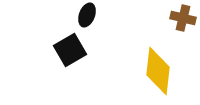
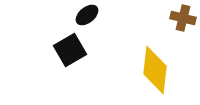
black ellipse: rotated 30 degrees clockwise
yellow diamond: moved 3 px left, 1 px up
